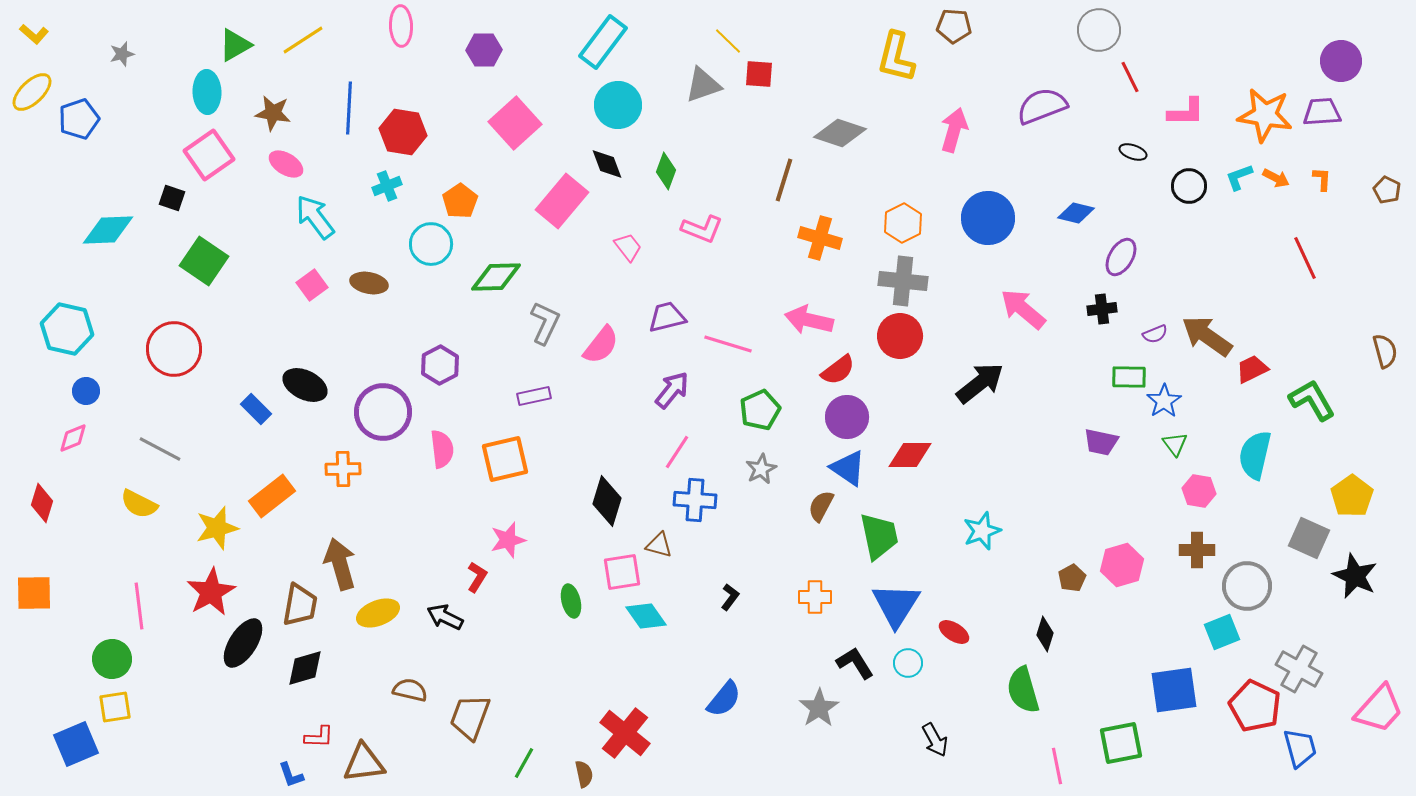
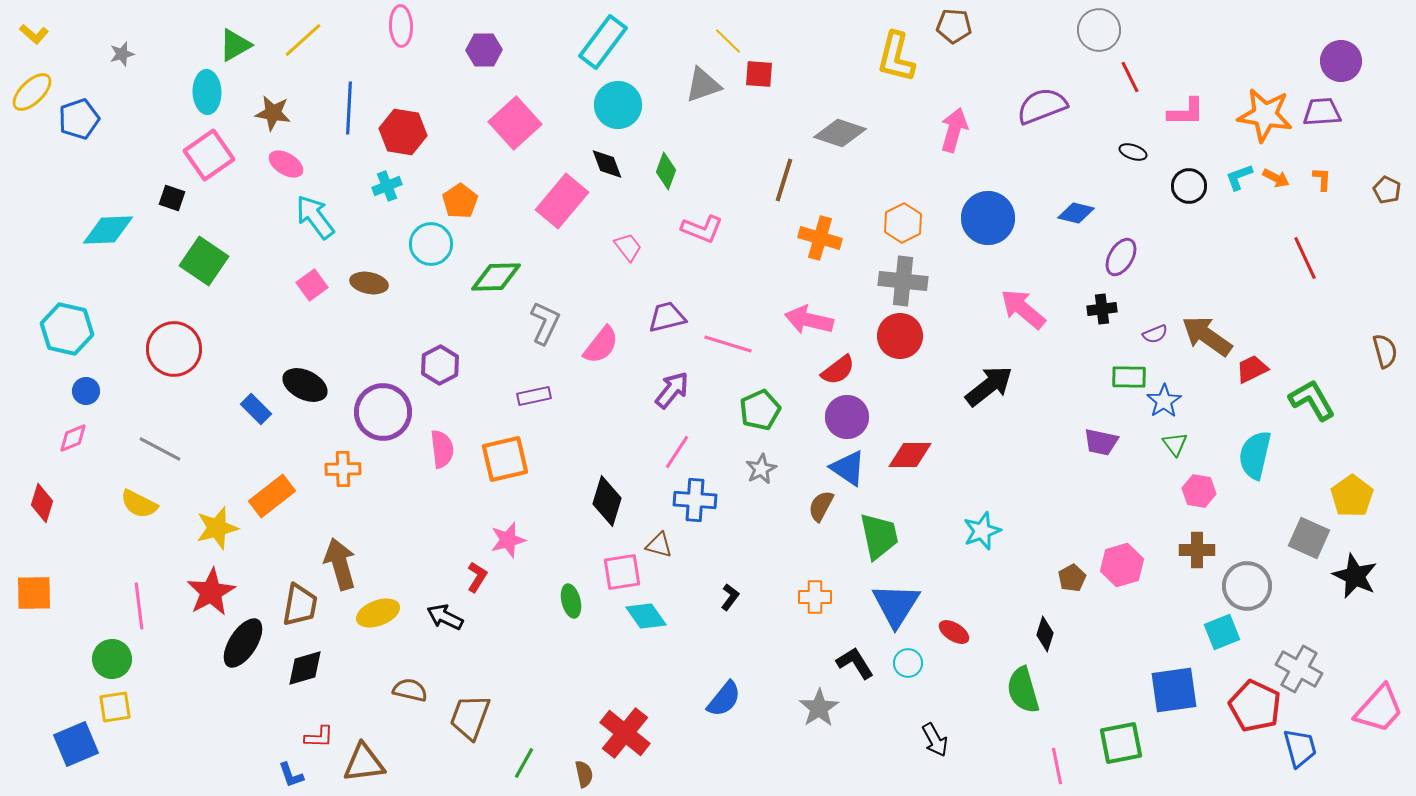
yellow line at (303, 40): rotated 9 degrees counterclockwise
black arrow at (980, 383): moved 9 px right, 3 px down
